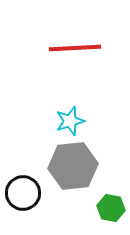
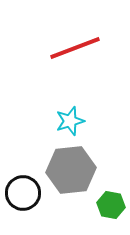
red line: rotated 18 degrees counterclockwise
gray hexagon: moved 2 px left, 4 px down
green hexagon: moved 3 px up
